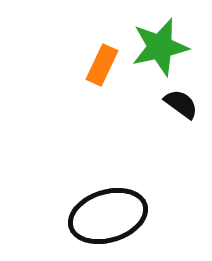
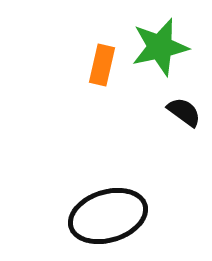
orange rectangle: rotated 12 degrees counterclockwise
black semicircle: moved 3 px right, 8 px down
